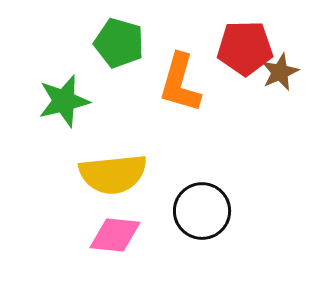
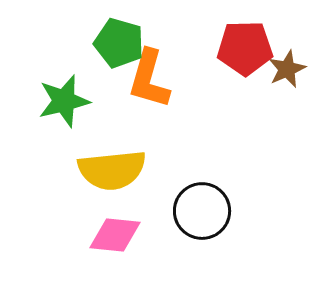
brown star: moved 7 px right, 3 px up
orange L-shape: moved 31 px left, 4 px up
yellow semicircle: moved 1 px left, 4 px up
